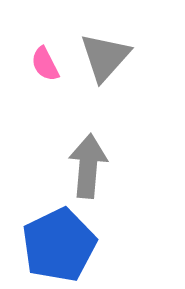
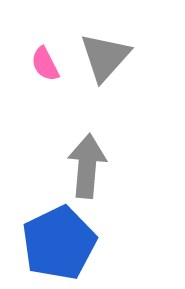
gray arrow: moved 1 px left
blue pentagon: moved 2 px up
